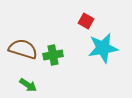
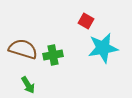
green arrow: rotated 24 degrees clockwise
